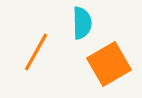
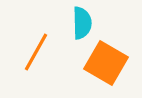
orange square: moved 3 px left, 1 px up; rotated 30 degrees counterclockwise
